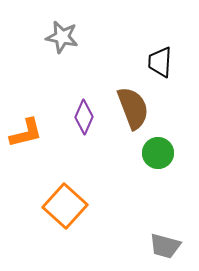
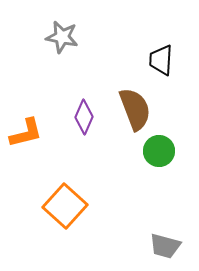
black trapezoid: moved 1 px right, 2 px up
brown semicircle: moved 2 px right, 1 px down
green circle: moved 1 px right, 2 px up
